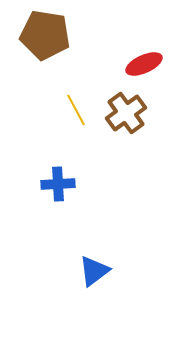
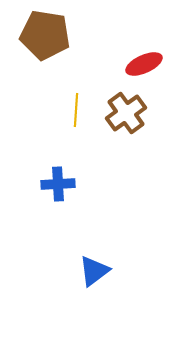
yellow line: rotated 32 degrees clockwise
